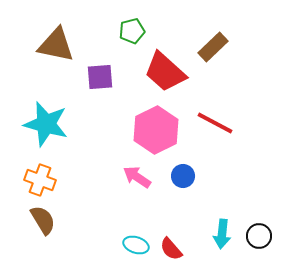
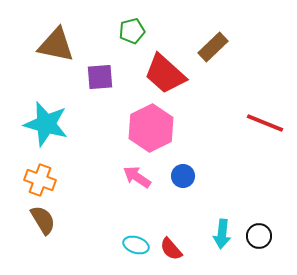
red trapezoid: moved 2 px down
red line: moved 50 px right; rotated 6 degrees counterclockwise
pink hexagon: moved 5 px left, 2 px up
